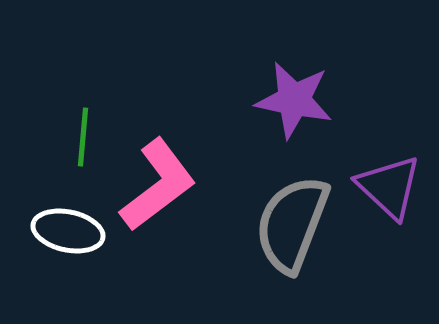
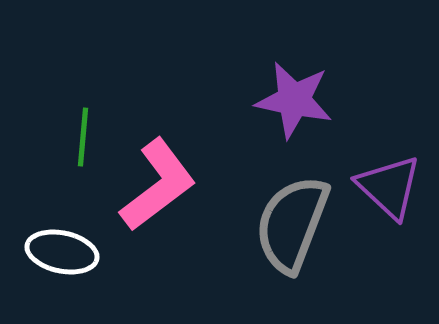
white ellipse: moved 6 px left, 21 px down
